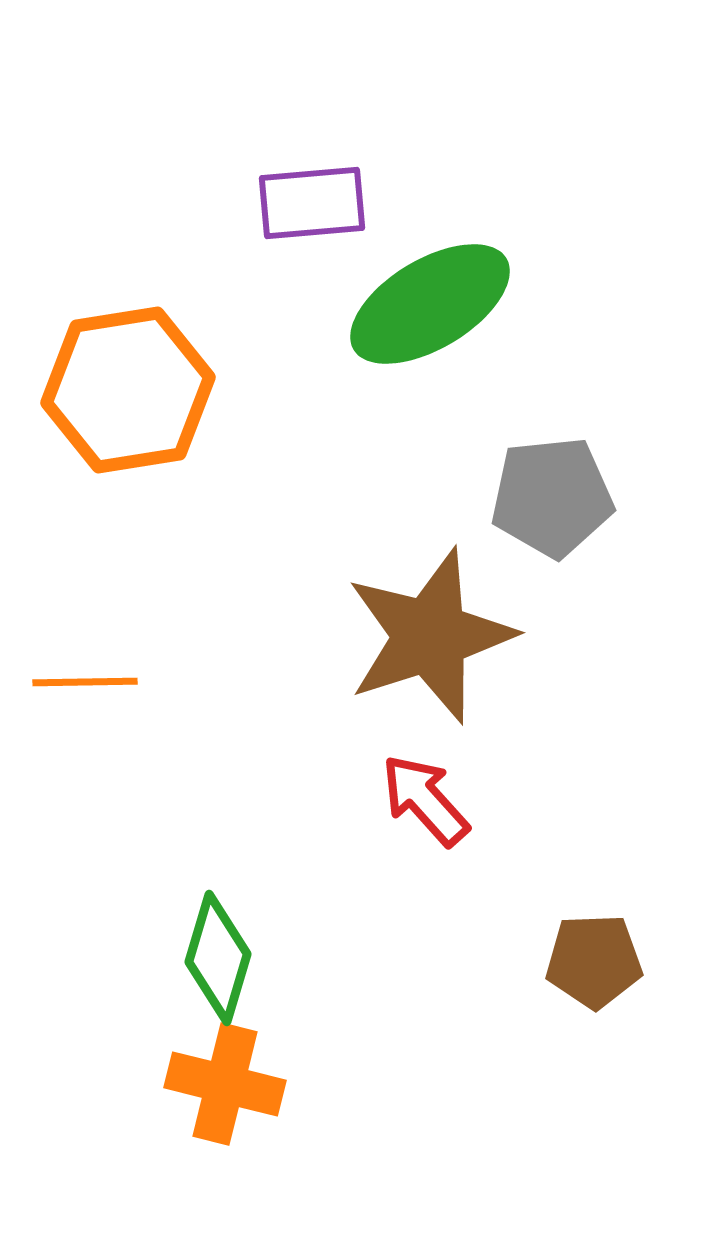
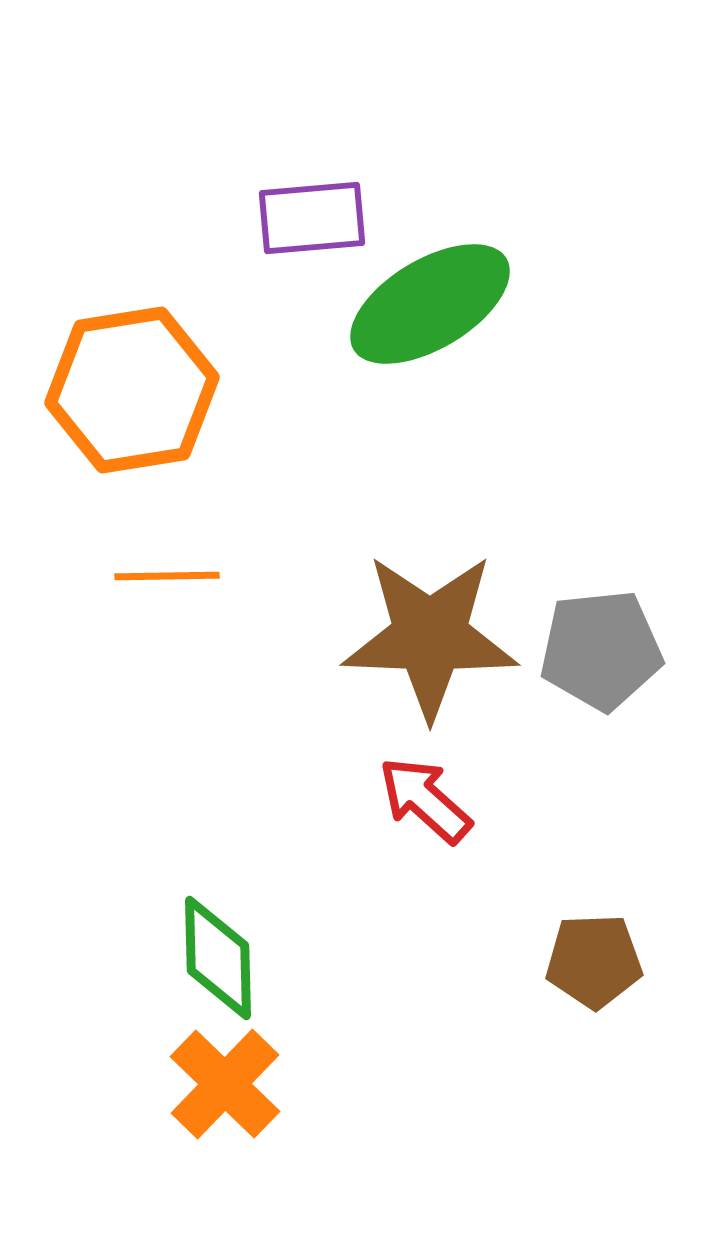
purple rectangle: moved 15 px down
orange hexagon: moved 4 px right
gray pentagon: moved 49 px right, 153 px down
brown star: rotated 20 degrees clockwise
orange line: moved 82 px right, 106 px up
red arrow: rotated 6 degrees counterclockwise
green diamond: rotated 18 degrees counterclockwise
orange cross: rotated 30 degrees clockwise
